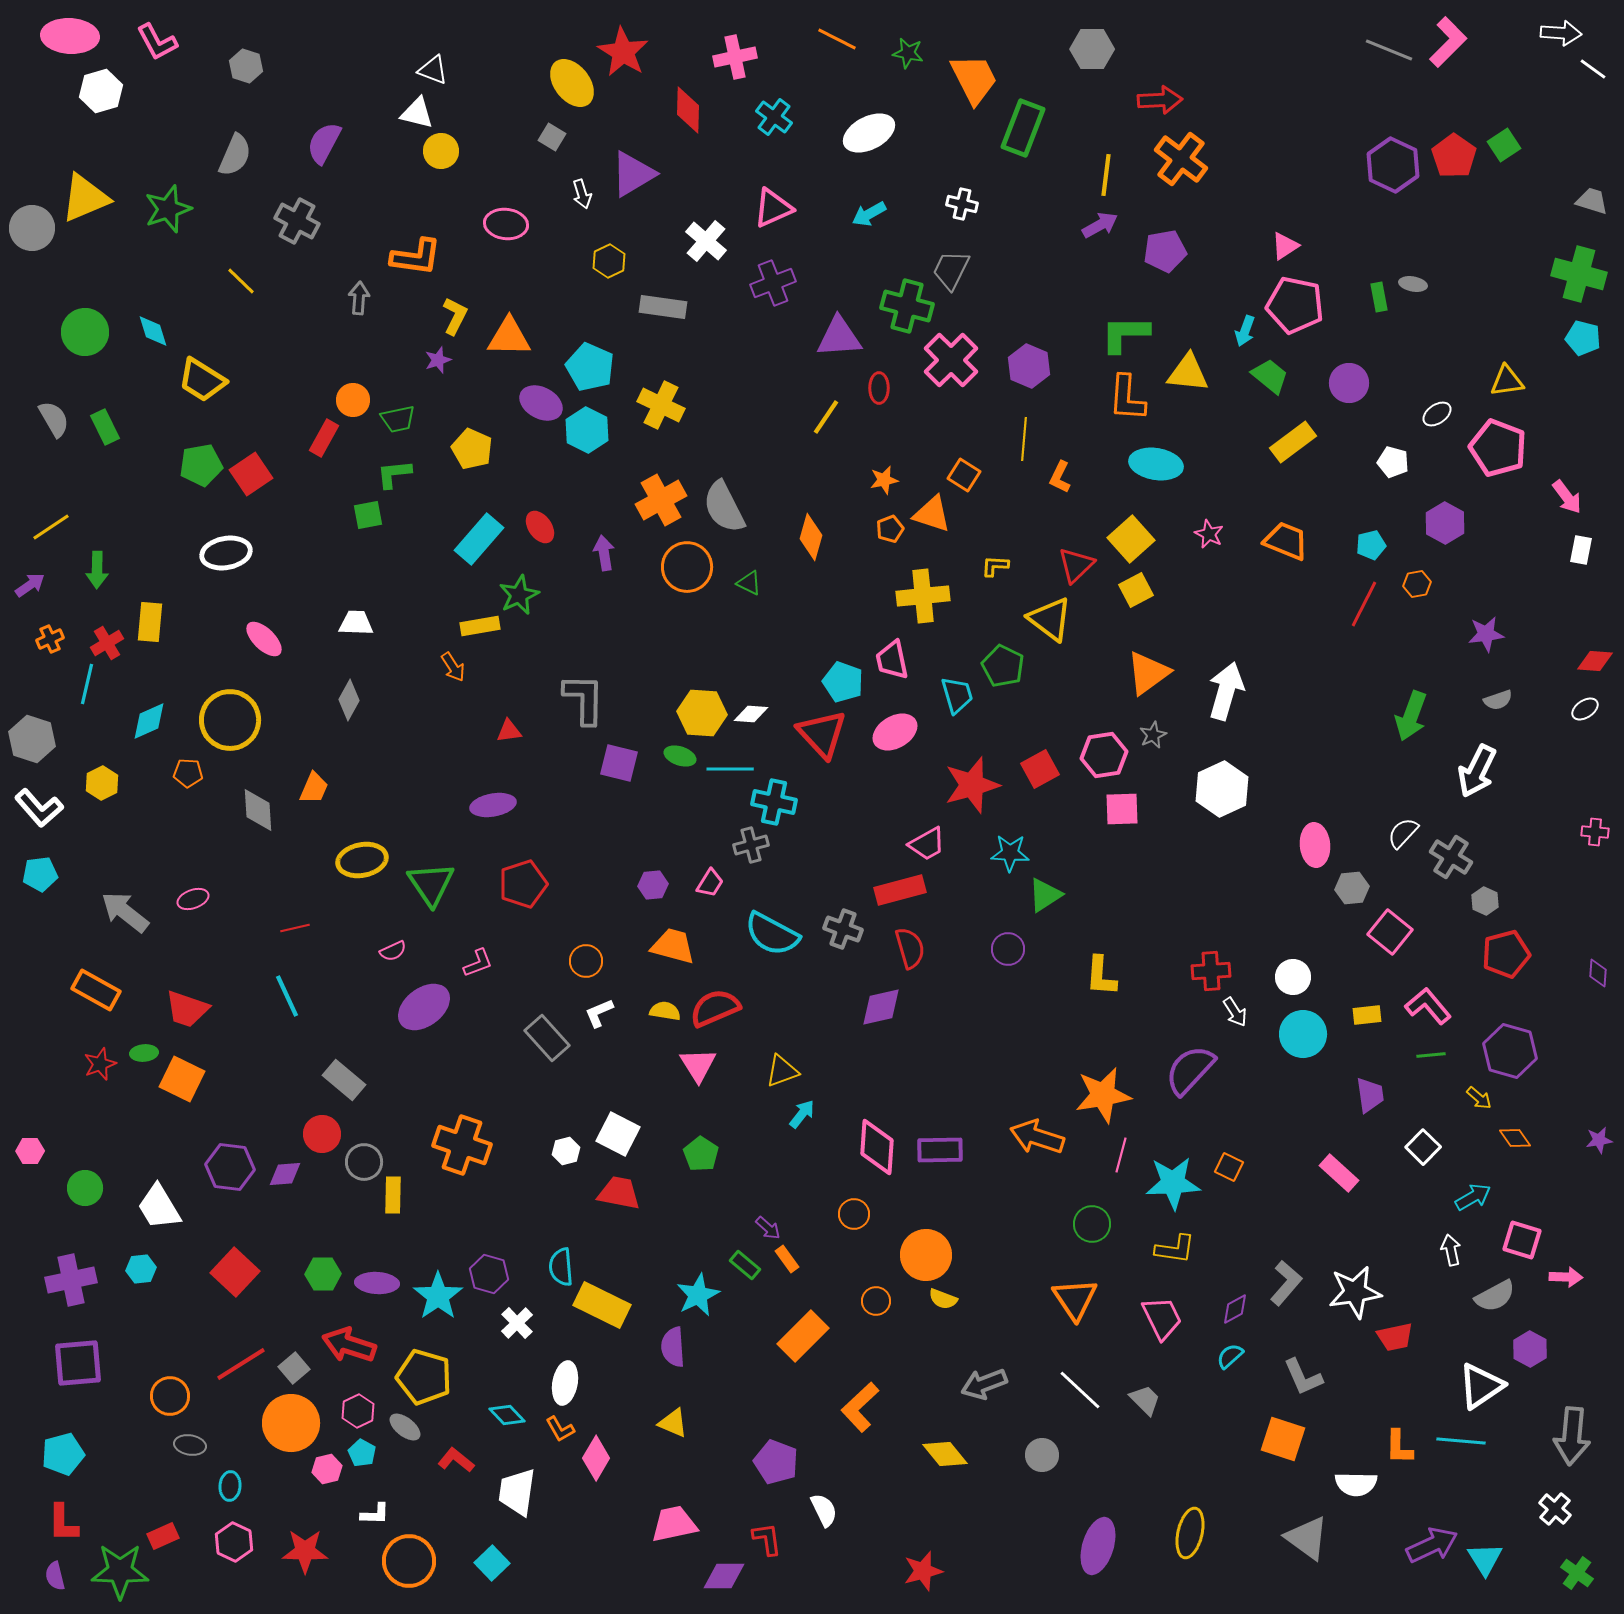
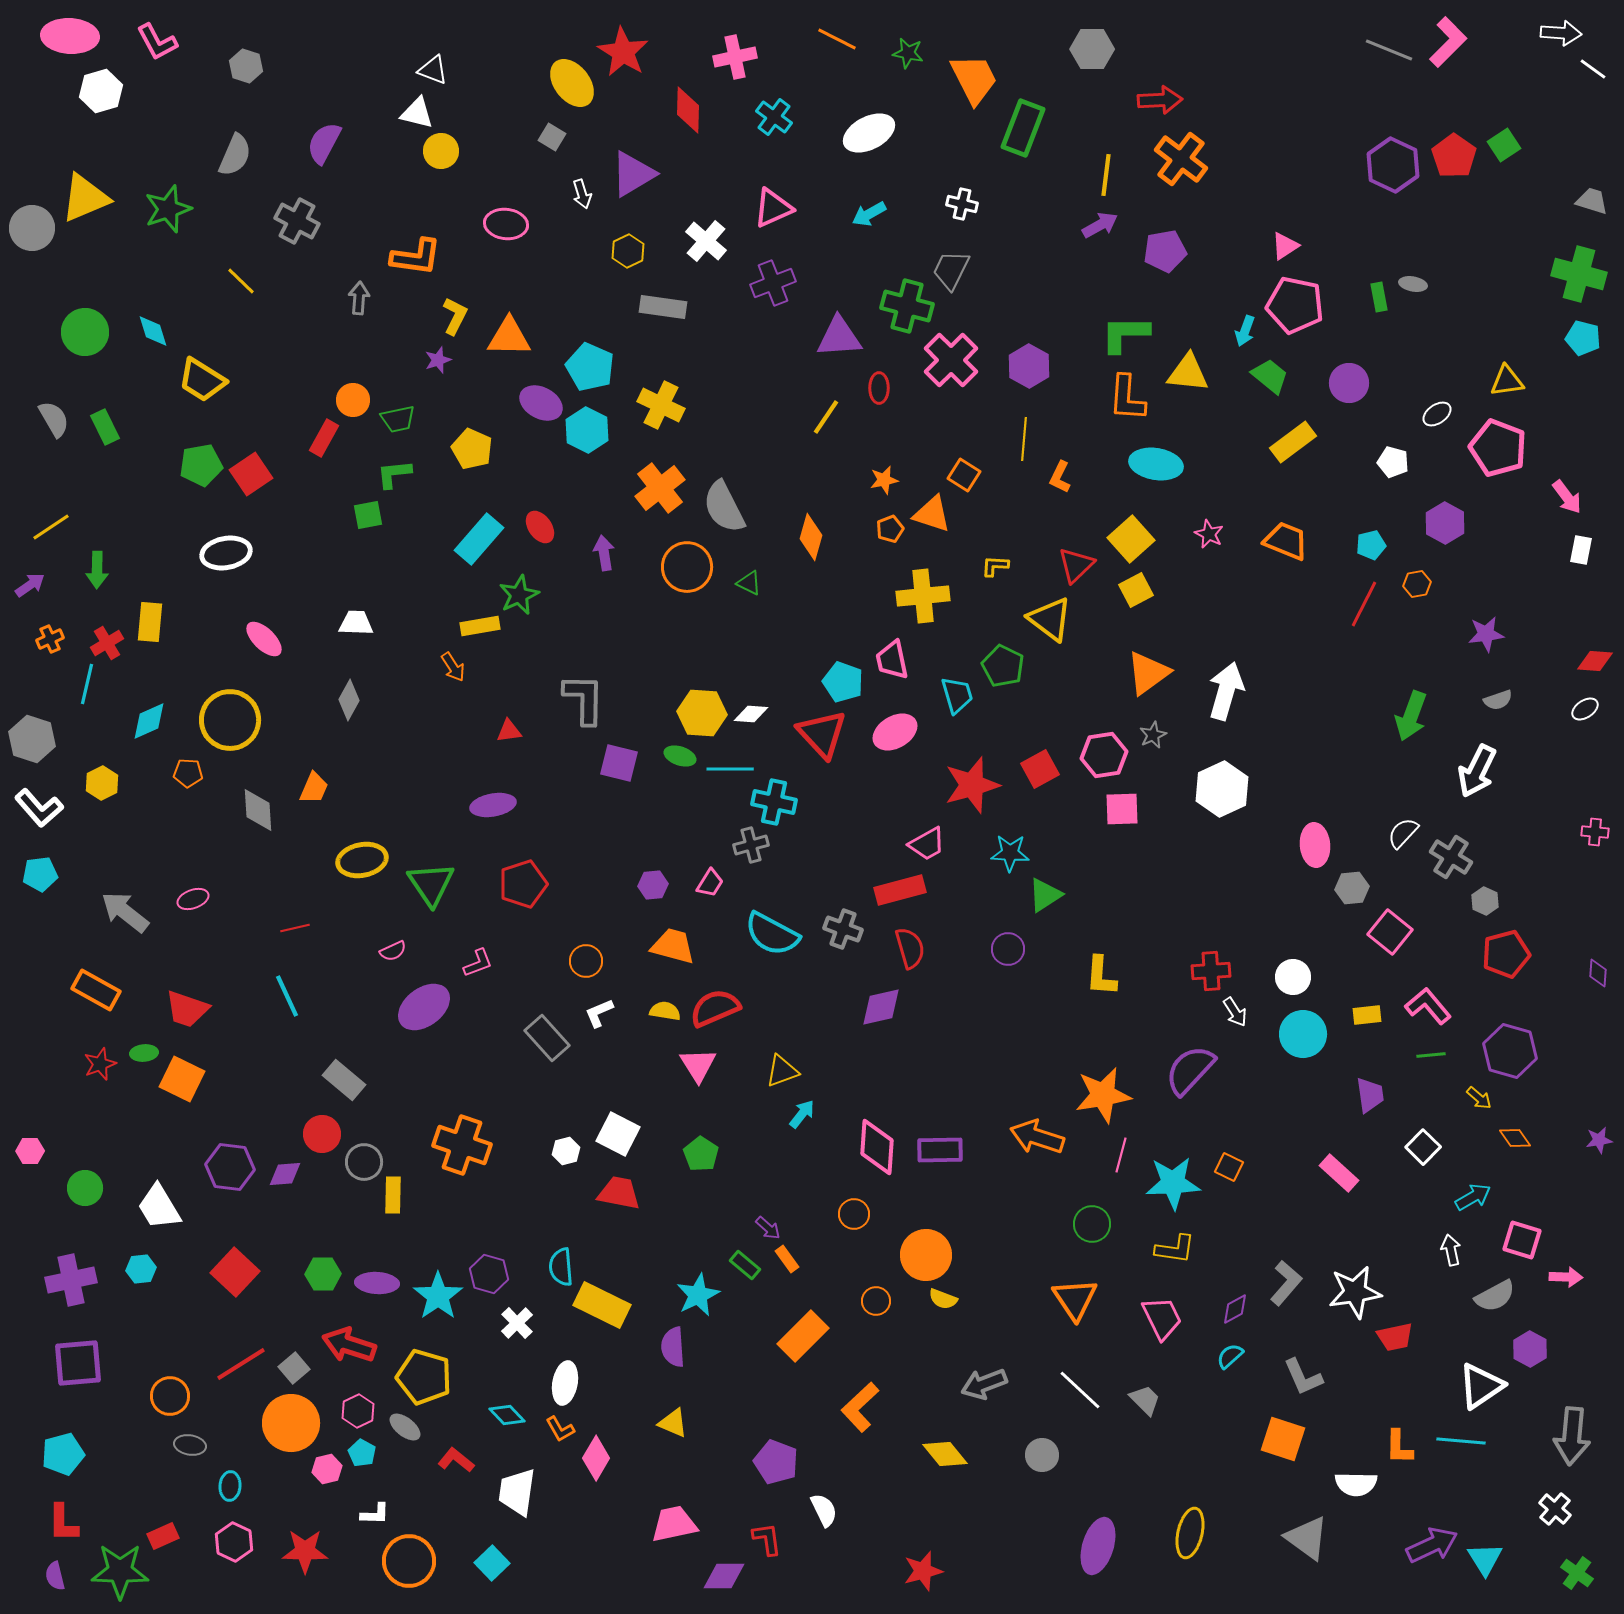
yellow hexagon at (609, 261): moved 19 px right, 10 px up
purple hexagon at (1029, 366): rotated 6 degrees clockwise
orange cross at (661, 500): moved 1 px left, 12 px up; rotated 9 degrees counterclockwise
